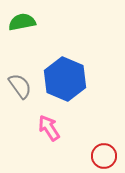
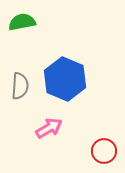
gray semicircle: rotated 40 degrees clockwise
pink arrow: rotated 92 degrees clockwise
red circle: moved 5 px up
